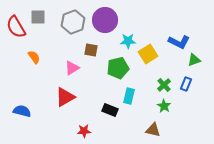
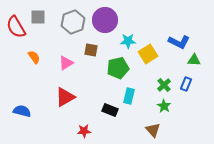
green triangle: rotated 24 degrees clockwise
pink triangle: moved 6 px left, 5 px up
brown triangle: rotated 35 degrees clockwise
